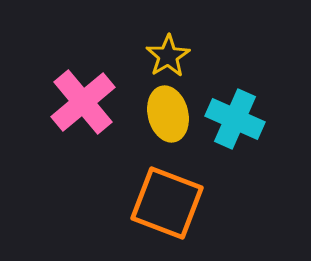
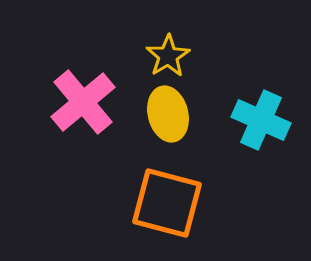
cyan cross: moved 26 px right, 1 px down
orange square: rotated 6 degrees counterclockwise
